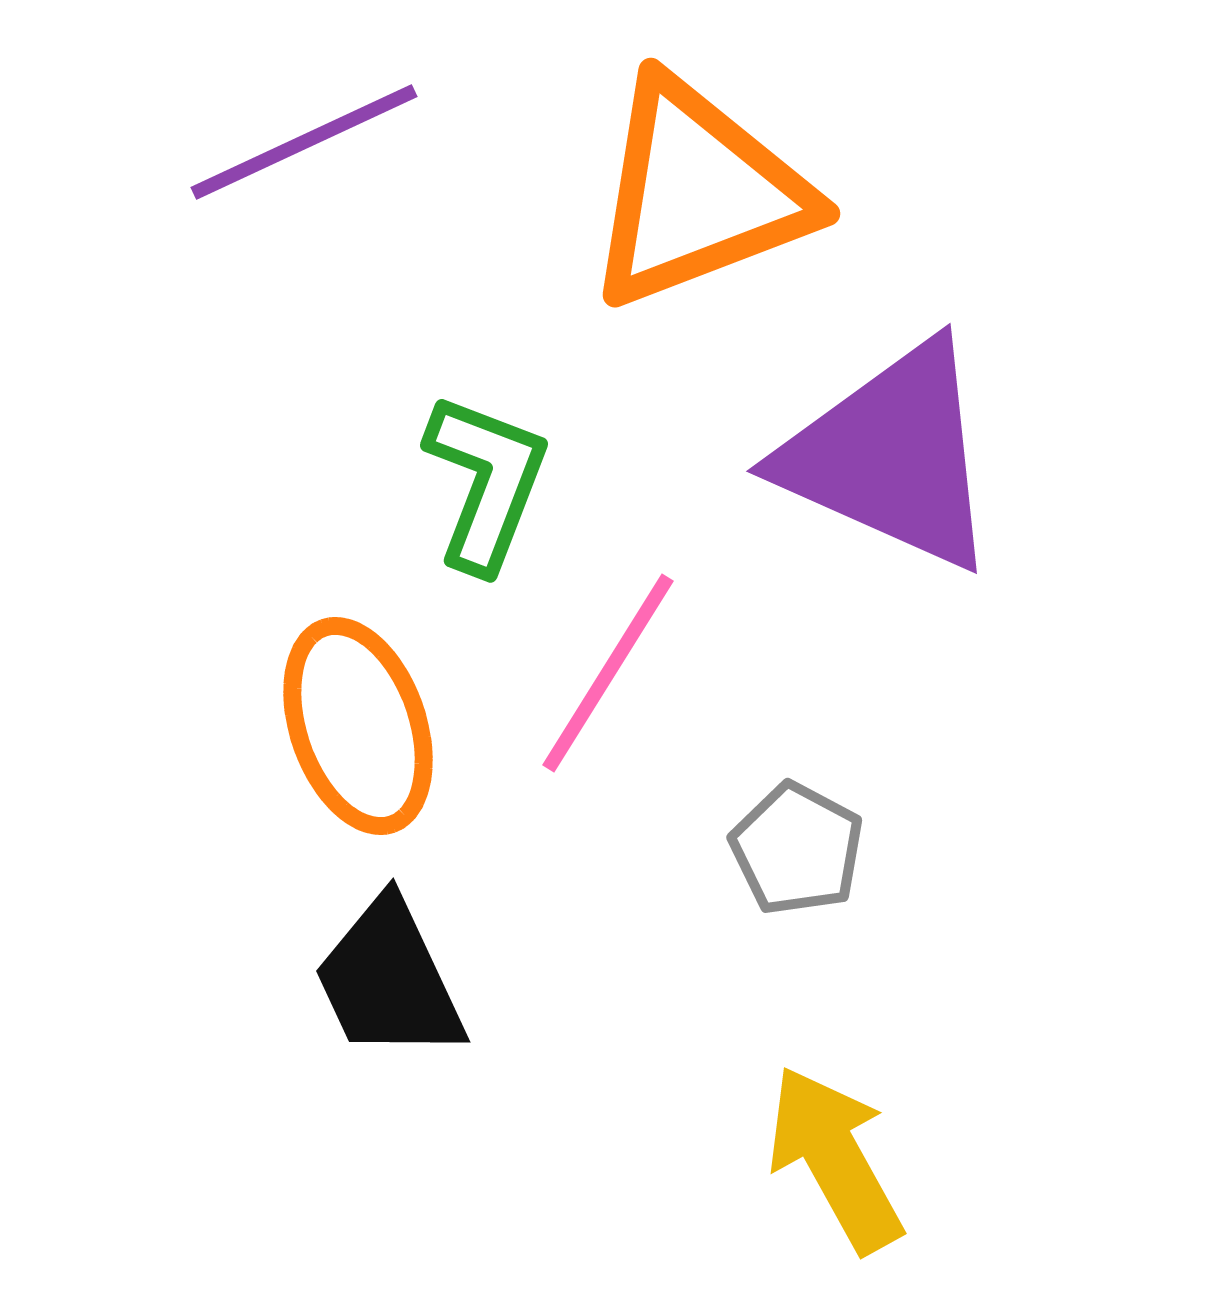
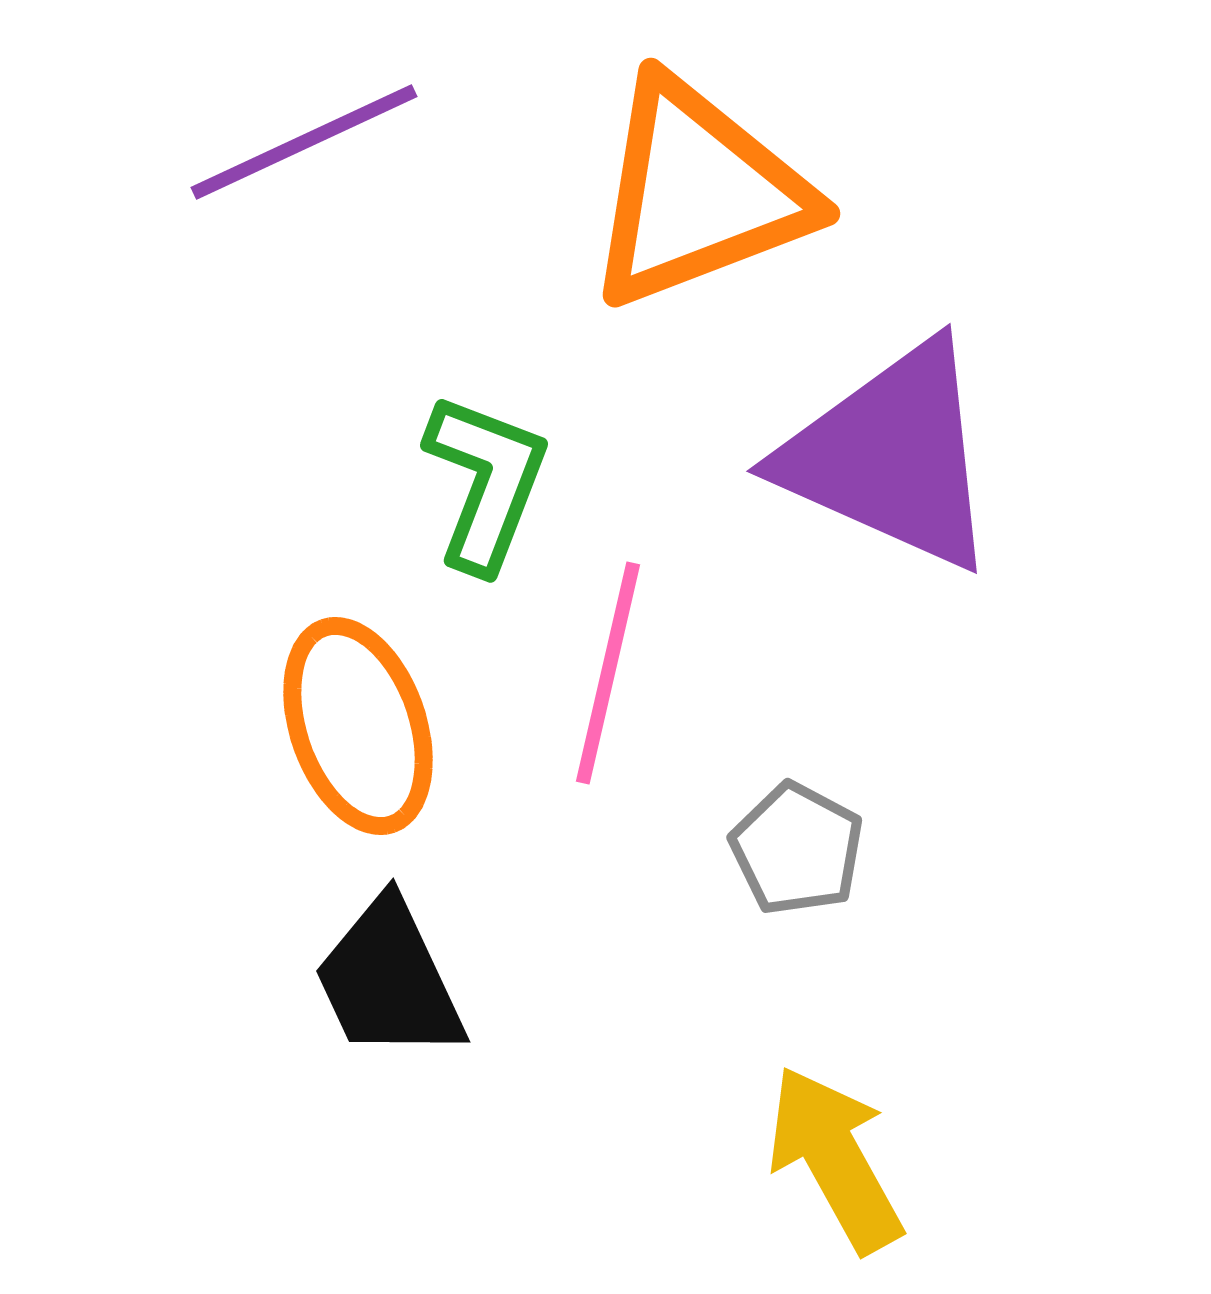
pink line: rotated 19 degrees counterclockwise
